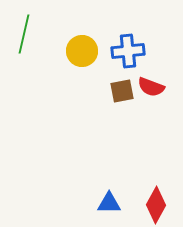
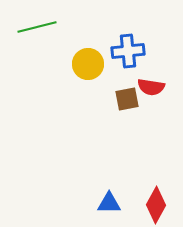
green line: moved 13 px right, 7 px up; rotated 63 degrees clockwise
yellow circle: moved 6 px right, 13 px down
red semicircle: rotated 12 degrees counterclockwise
brown square: moved 5 px right, 8 px down
